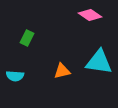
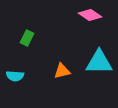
cyan triangle: rotated 8 degrees counterclockwise
